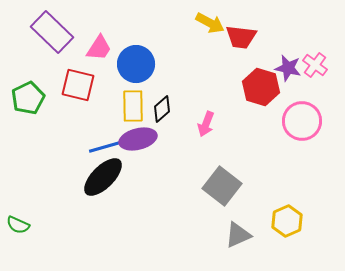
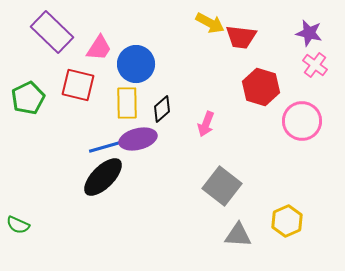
purple star: moved 21 px right, 35 px up
yellow rectangle: moved 6 px left, 3 px up
gray triangle: rotated 28 degrees clockwise
